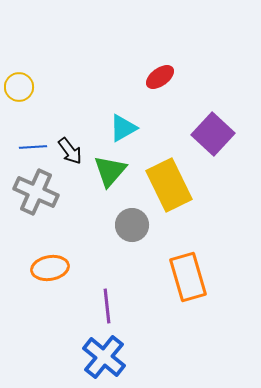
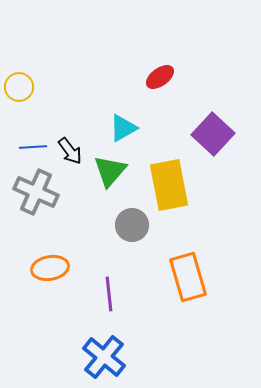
yellow rectangle: rotated 15 degrees clockwise
purple line: moved 2 px right, 12 px up
